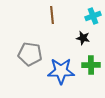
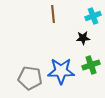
brown line: moved 1 px right, 1 px up
black star: rotated 16 degrees counterclockwise
gray pentagon: moved 24 px down
green cross: rotated 18 degrees counterclockwise
